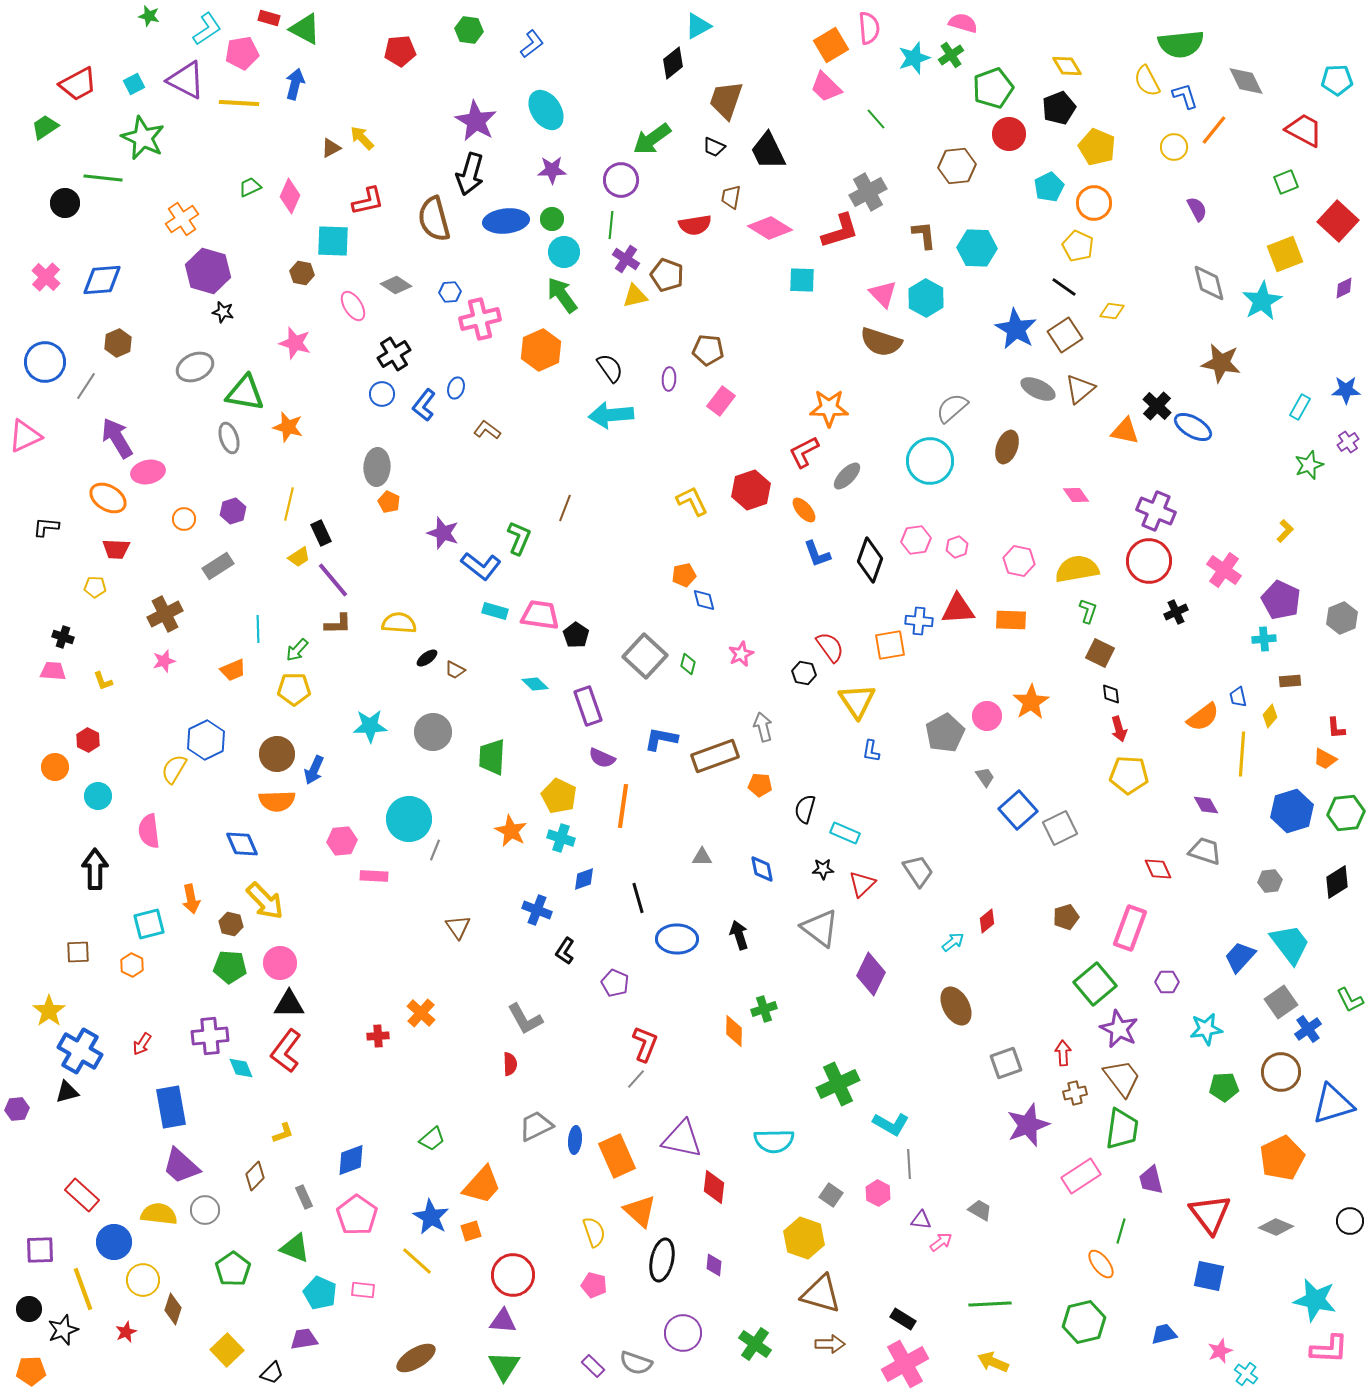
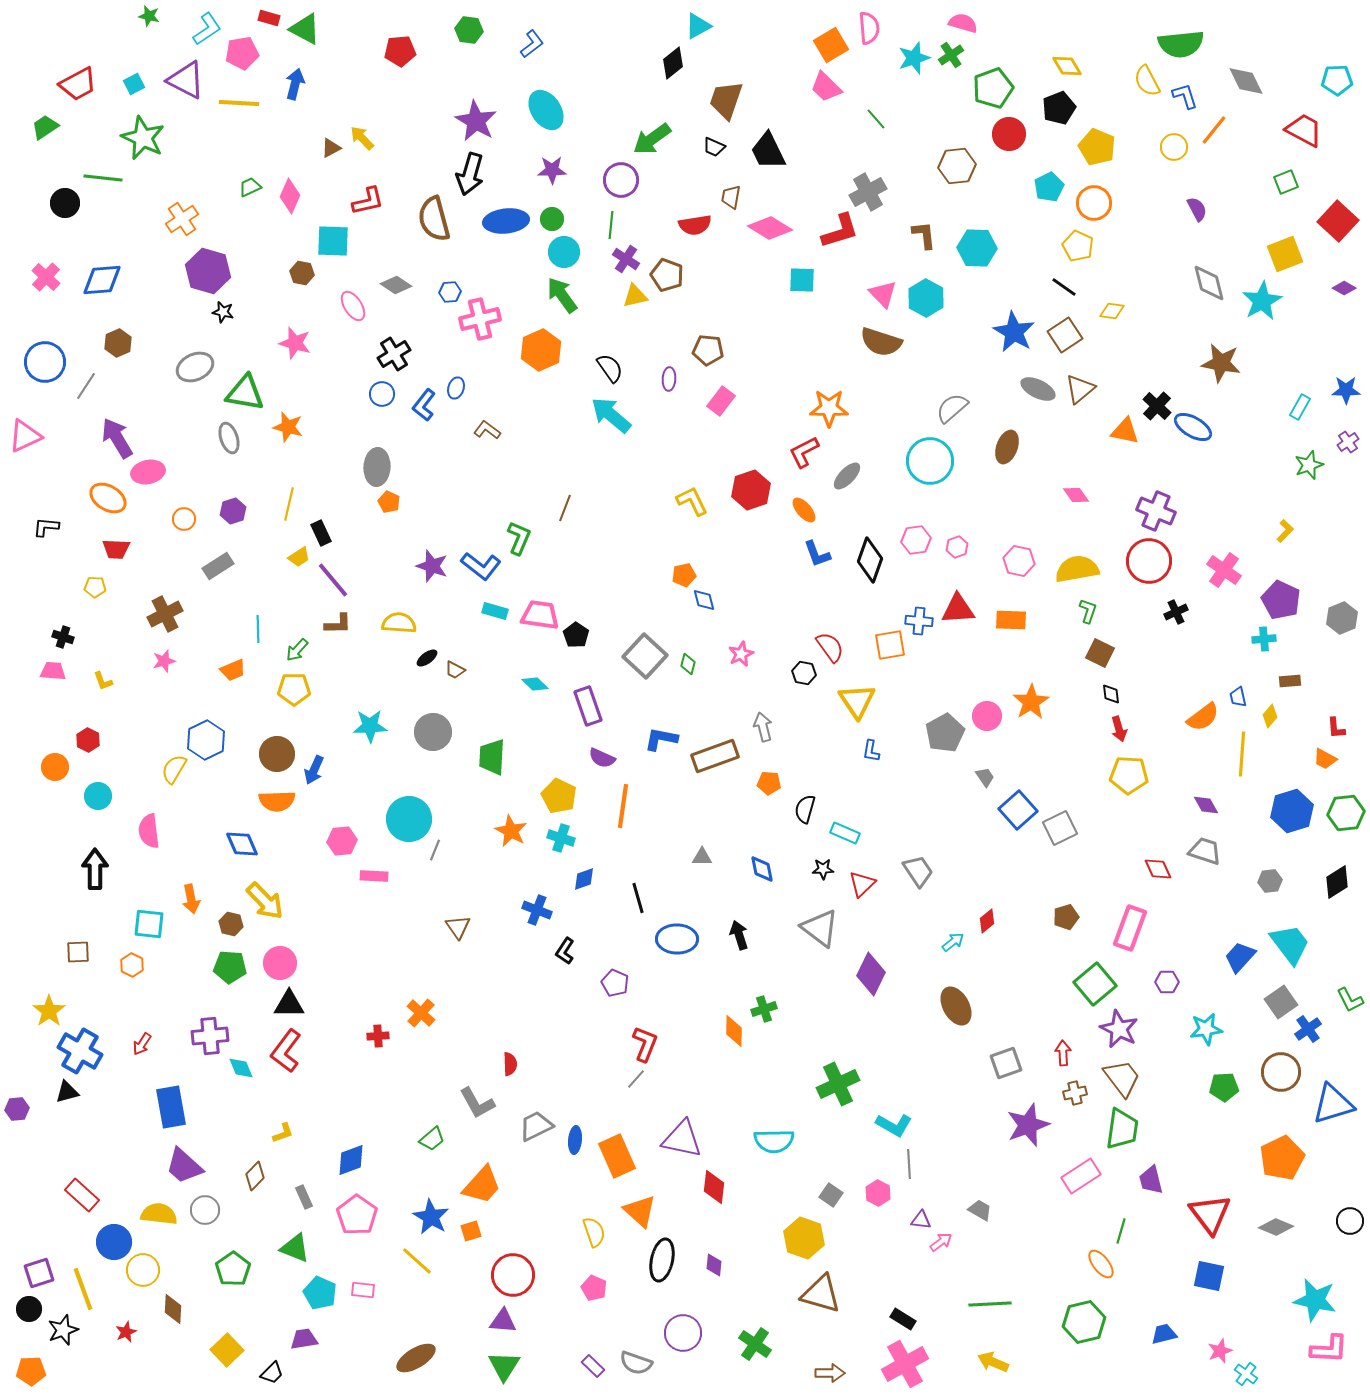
purple diamond at (1344, 288): rotated 55 degrees clockwise
blue star at (1016, 329): moved 2 px left, 3 px down
cyan arrow at (611, 415): rotated 45 degrees clockwise
purple star at (443, 533): moved 11 px left, 33 px down
orange pentagon at (760, 785): moved 9 px right, 2 px up
cyan square at (149, 924): rotated 20 degrees clockwise
gray L-shape at (525, 1019): moved 48 px left, 84 px down
cyan L-shape at (891, 1124): moved 3 px right, 1 px down
purple trapezoid at (181, 1166): moved 3 px right
purple square at (40, 1250): moved 1 px left, 23 px down; rotated 16 degrees counterclockwise
yellow circle at (143, 1280): moved 10 px up
pink pentagon at (594, 1285): moved 3 px down; rotated 10 degrees clockwise
brown diamond at (173, 1309): rotated 16 degrees counterclockwise
brown arrow at (830, 1344): moved 29 px down
